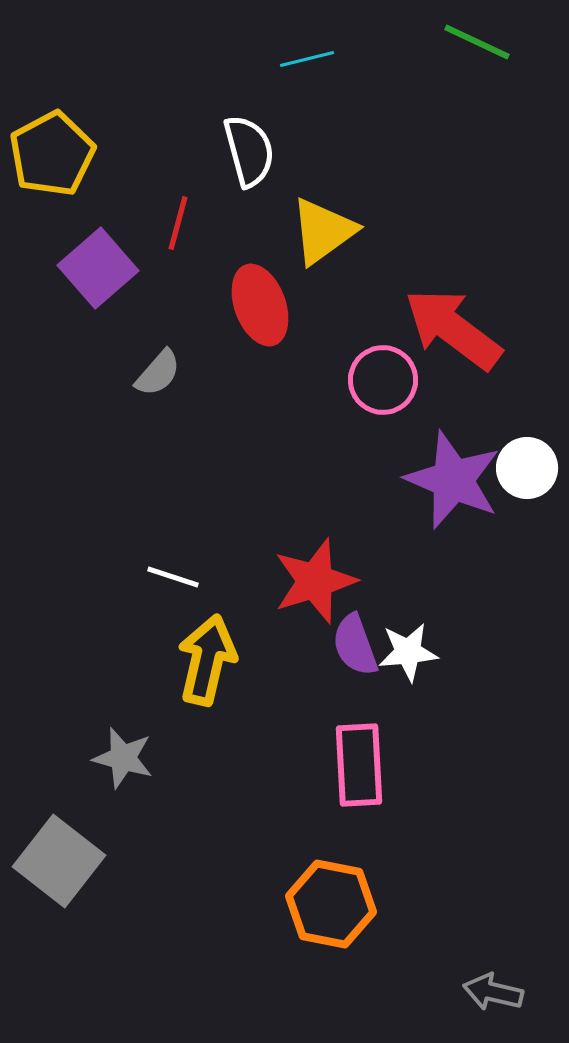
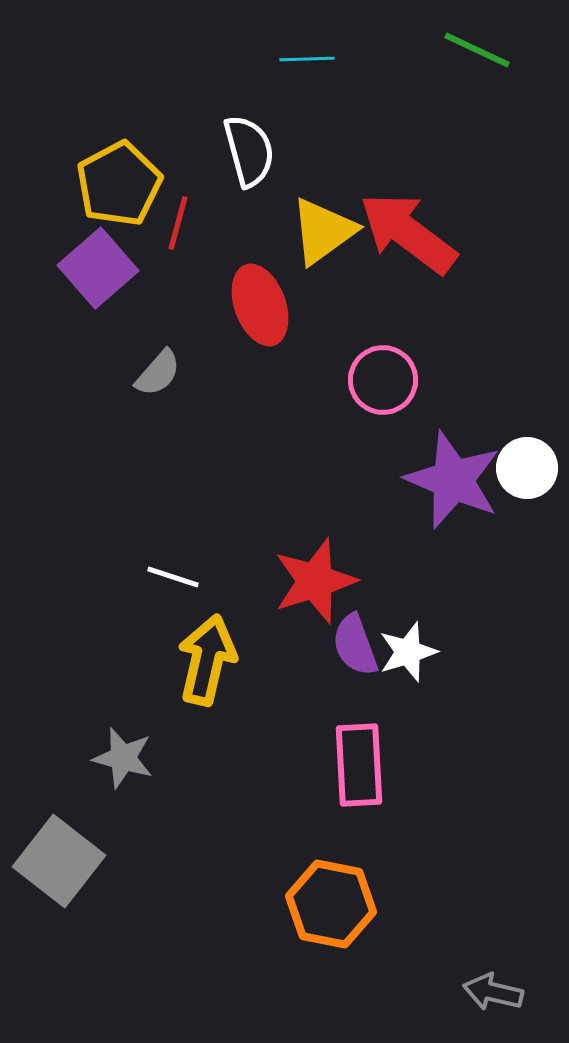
green line: moved 8 px down
cyan line: rotated 12 degrees clockwise
yellow pentagon: moved 67 px right, 30 px down
red arrow: moved 45 px left, 96 px up
white star: rotated 12 degrees counterclockwise
